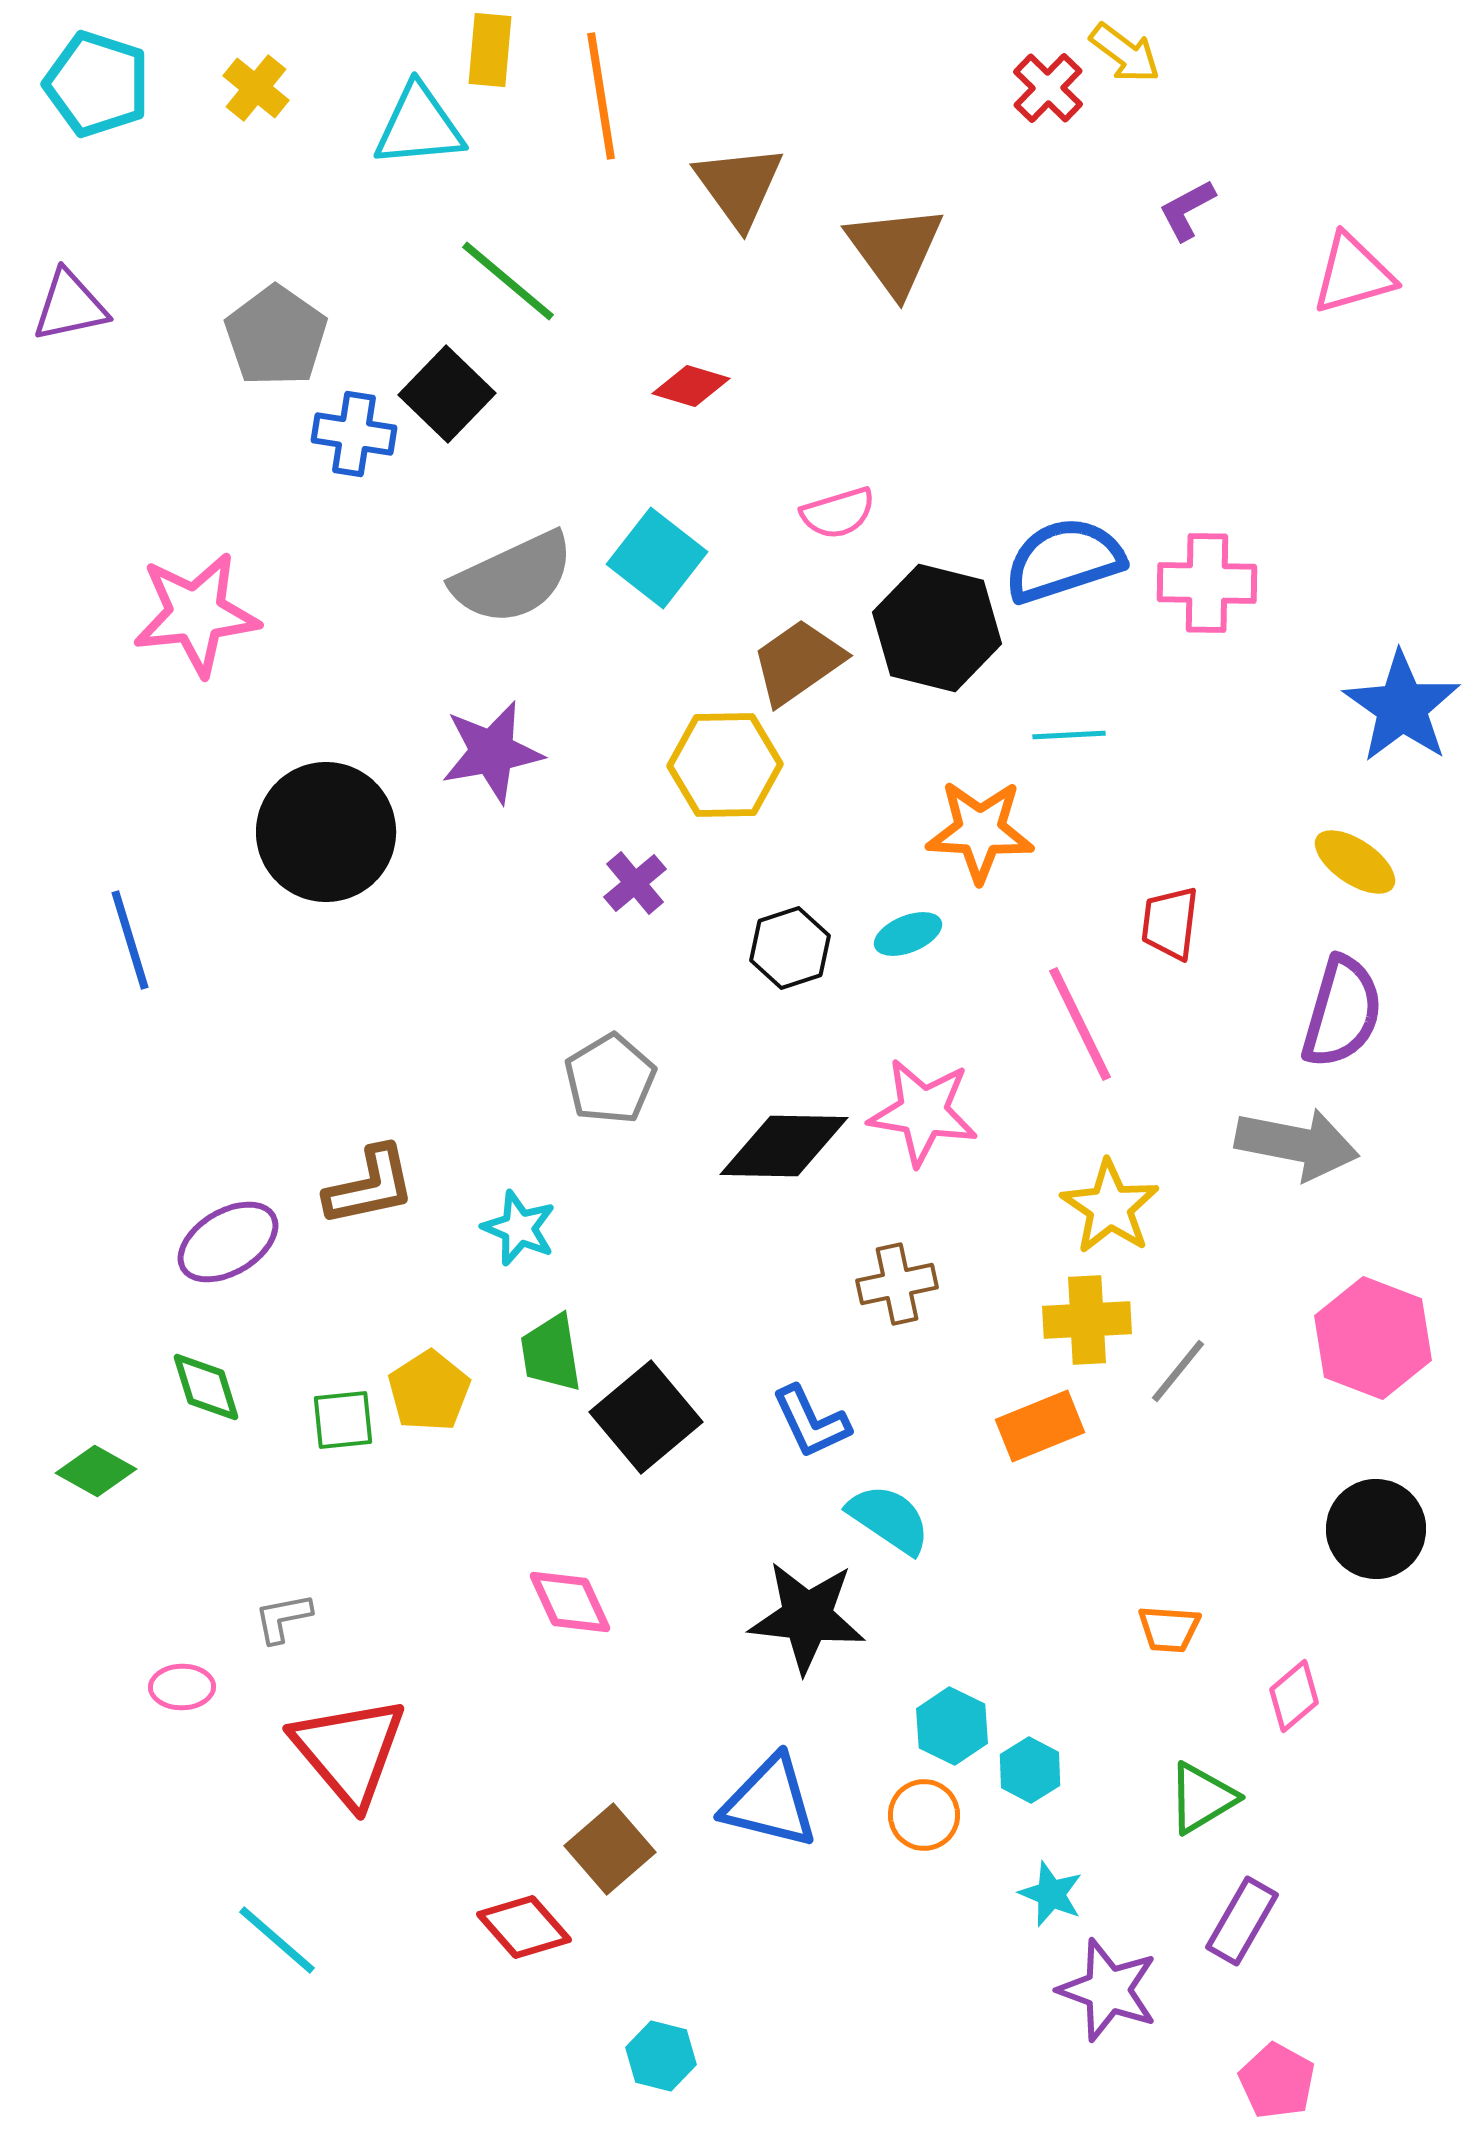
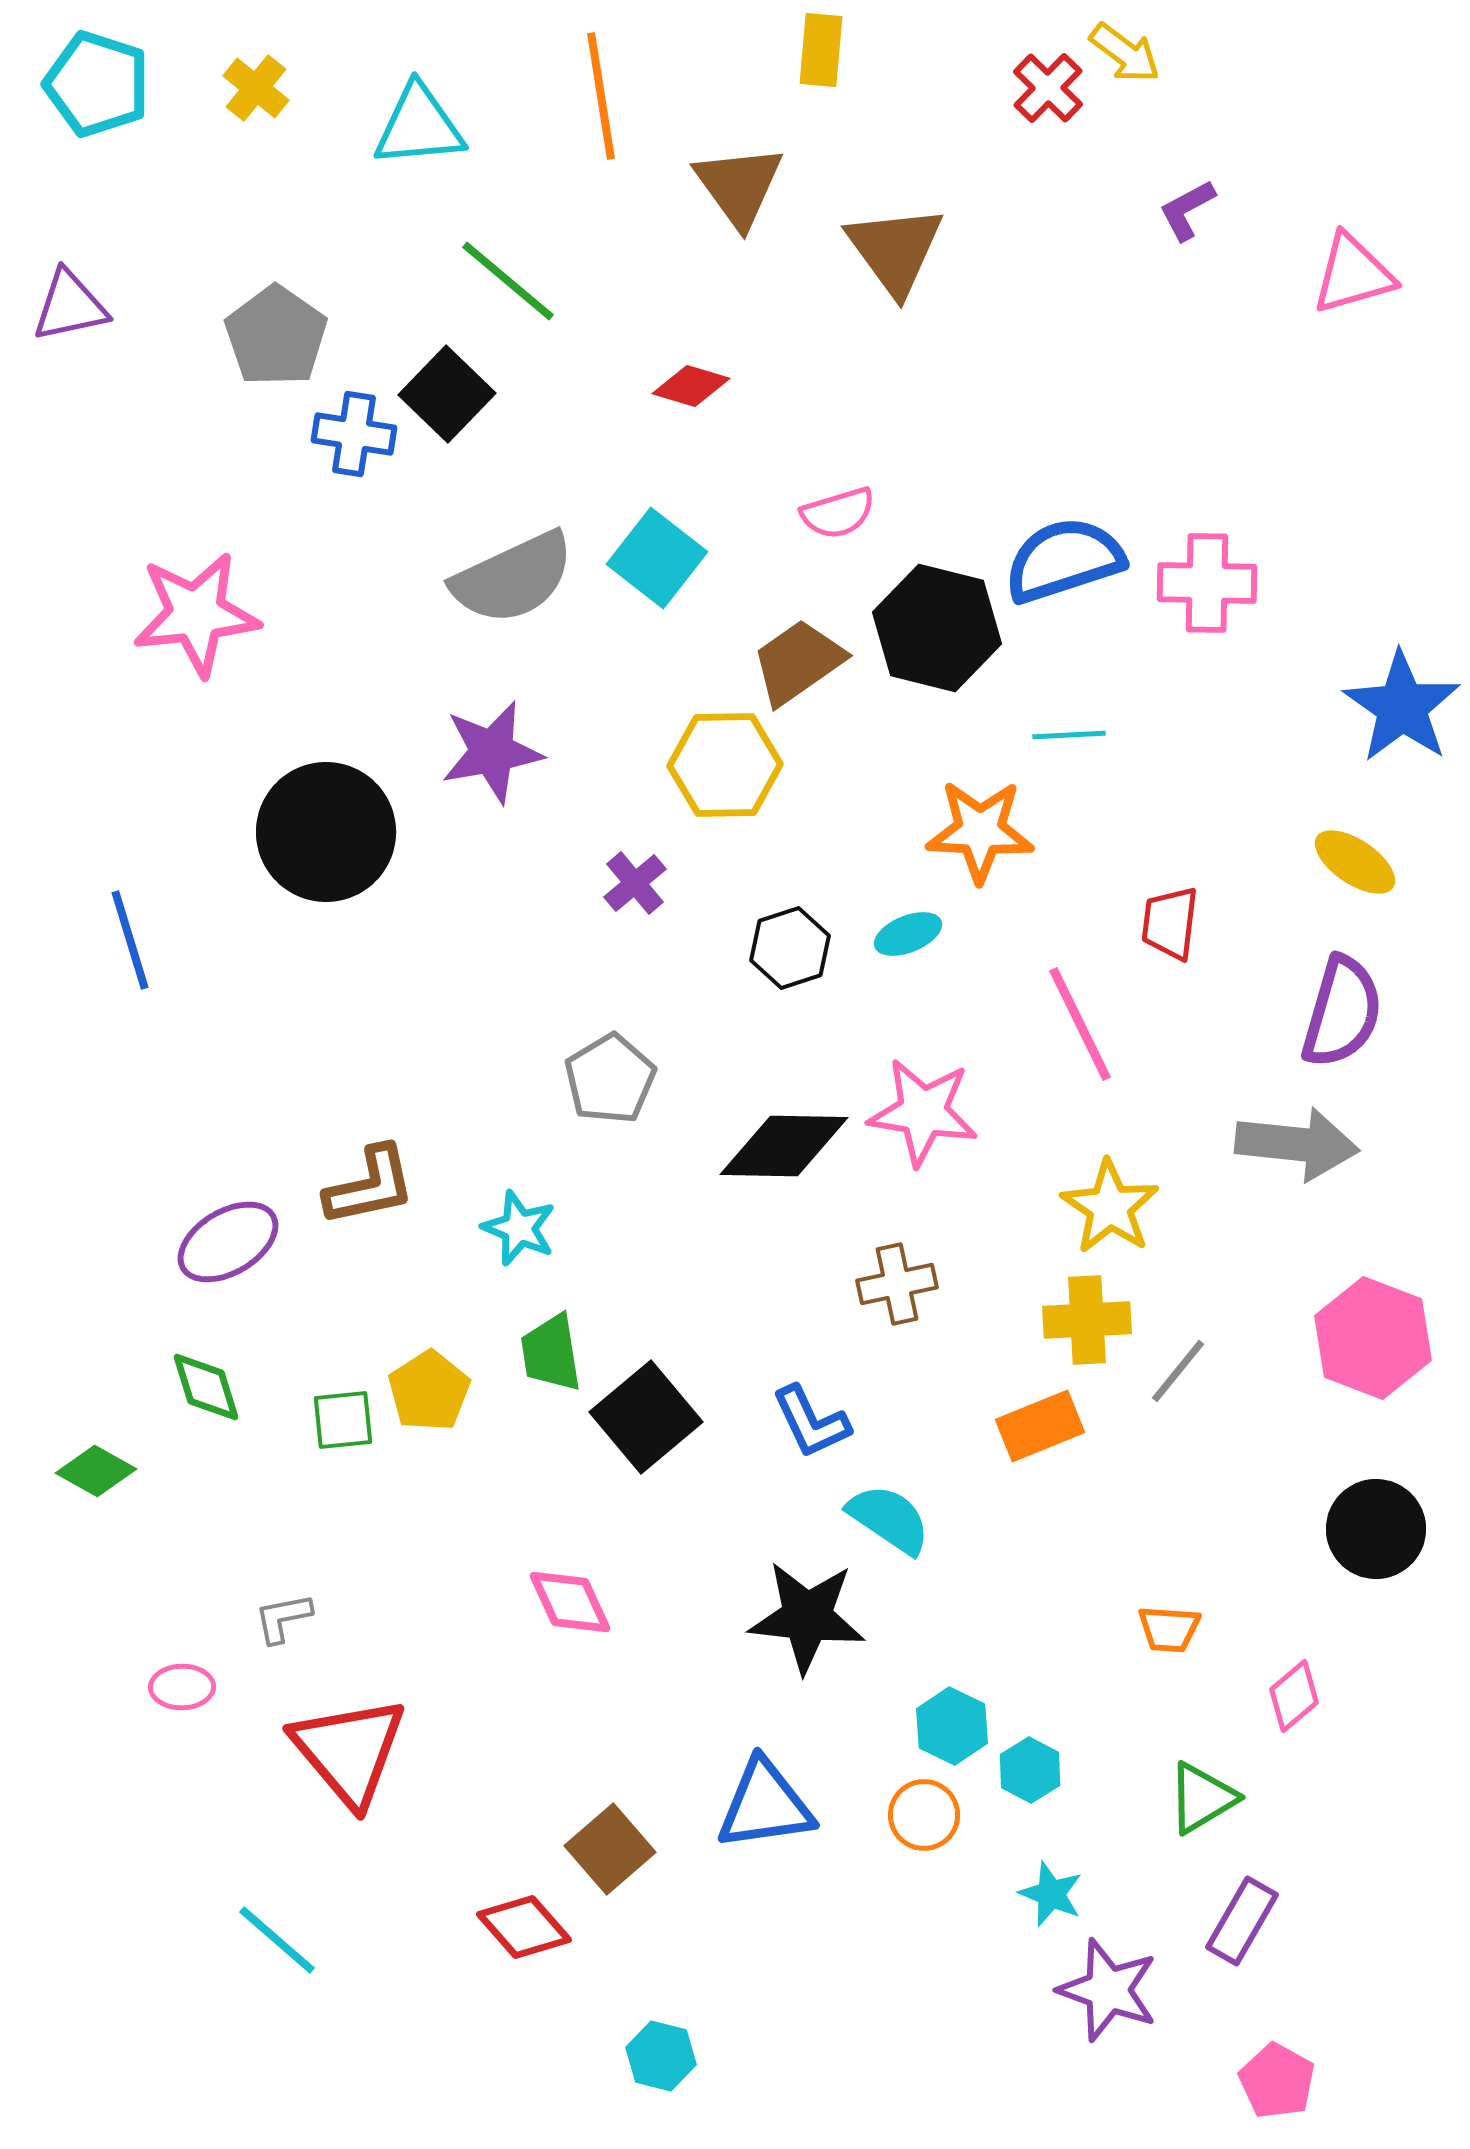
yellow rectangle at (490, 50): moved 331 px right
gray arrow at (1297, 1144): rotated 5 degrees counterclockwise
blue triangle at (770, 1802): moved 5 px left, 3 px down; rotated 22 degrees counterclockwise
